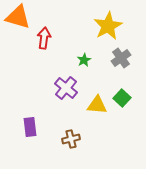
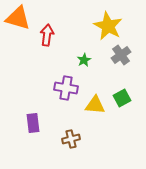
orange triangle: moved 1 px down
yellow star: rotated 16 degrees counterclockwise
red arrow: moved 3 px right, 3 px up
gray cross: moved 3 px up
purple cross: rotated 30 degrees counterclockwise
green square: rotated 18 degrees clockwise
yellow triangle: moved 2 px left
purple rectangle: moved 3 px right, 4 px up
